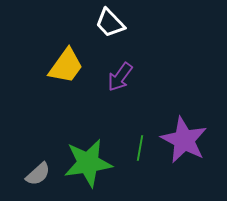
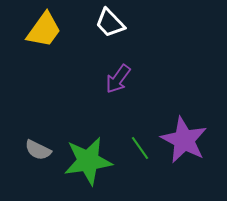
yellow trapezoid: moved 22 px left, 36 px up
purple arrow: moved 2 px left, 2 px down
green line: rotated 45 degrees counterclockwise
green star: moved 2 px up
gray semicircle: moved 24 px up; rotated 68 degrees clockwise
